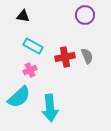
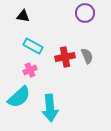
purple circle: moved 2 px up
